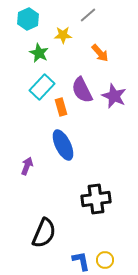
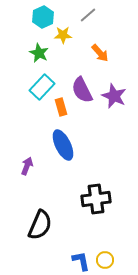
cyan hexagon: moved 15 px right, 2 px up
black semicircle: moved 4 px left, 8 px up
